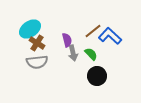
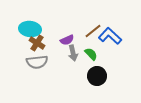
cyan ellipse: rotated 40 degrees clockwise
purple semicircle: rotated 80 degrees clockwise
